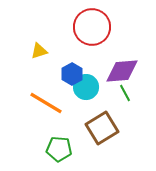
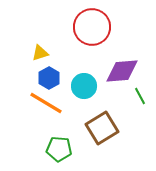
yellow triangle: moved 1 px right, 2 px down
blue hexagon: moved 23 px left, 4 px down
cyan circle: moved 2 px left, 1 px up
green line: moved 15 px right, 3 px down
